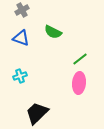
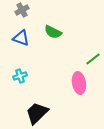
green line: moved 13 px right
pink ellipse: rotated 15 degrees counterclockwise
